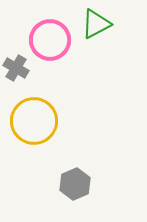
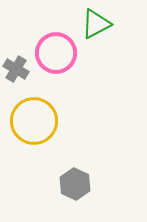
pink circle: moved 6 px right, 13 px down
gray cross: moved 1 px down
gray hexagon: rotated 12 degrees counterclockwise
